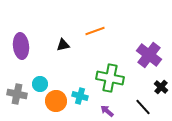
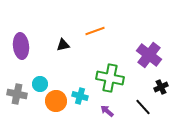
black cross: rotated 24 degrees clockwise
